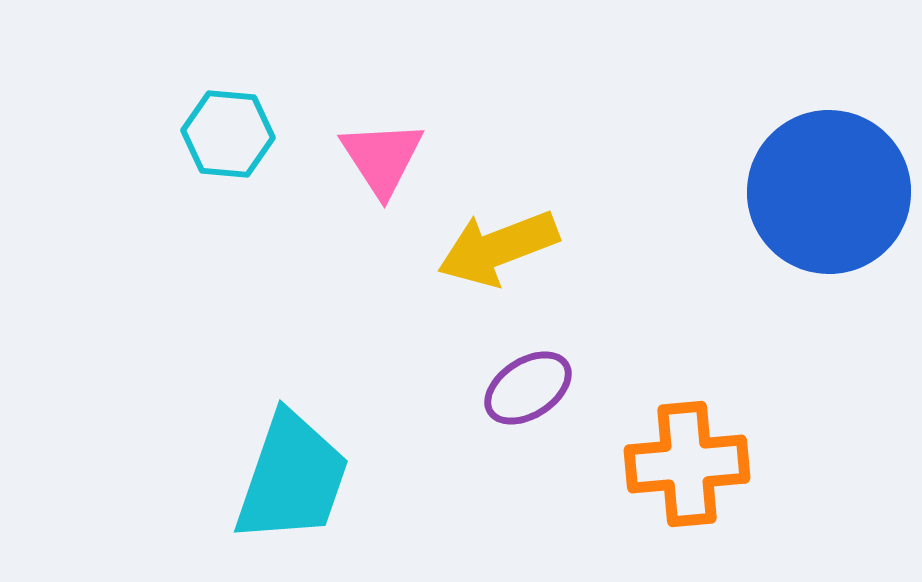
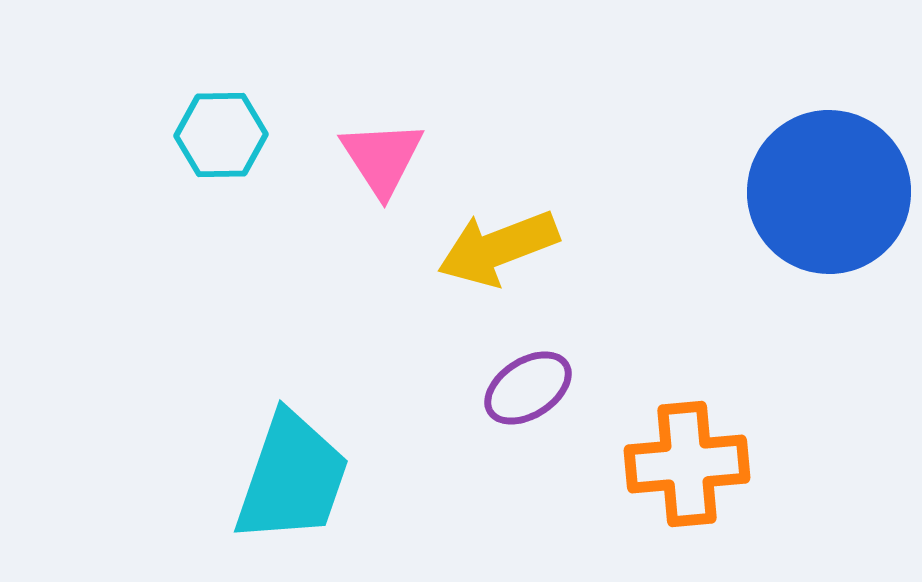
cyan hexagon: moved 7 px left, 1 px down; rotated 6 degrees counterclockwise
